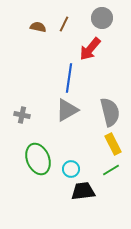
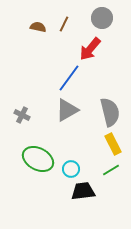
blue line: rotated 28 degrees clockwise
gray cross: rotated 14 degrees clockwise
green ellipse: rotated 40 degrees counterclockwise
